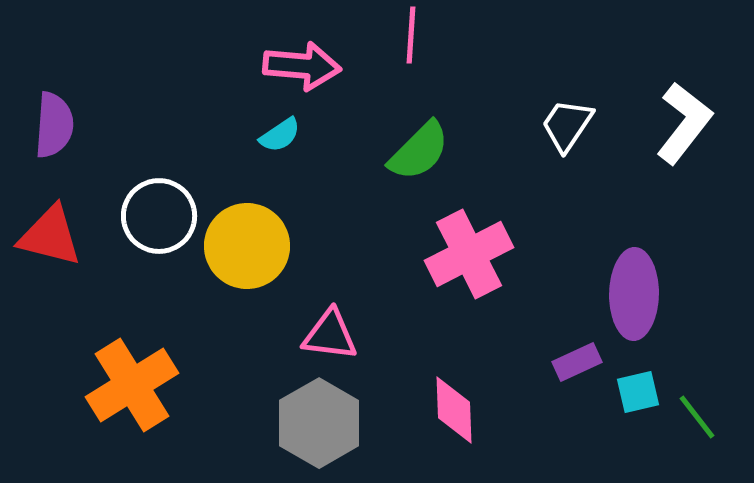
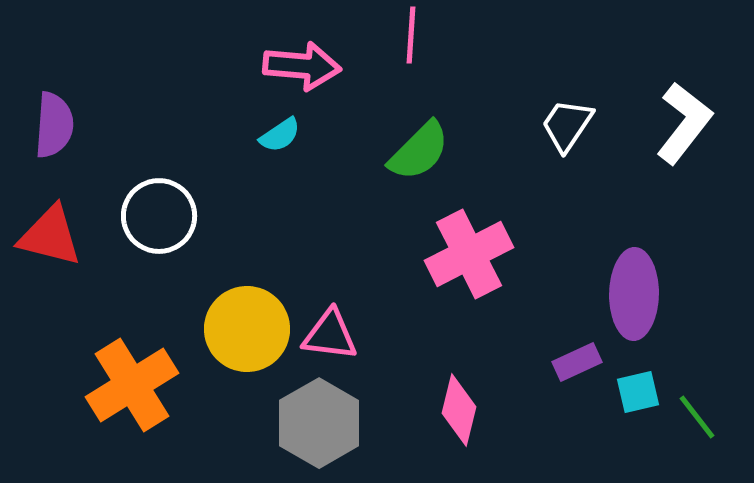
yellow circle: moved 83 px down
pink diamond: moved 5 px right; rotated 16 degrees clockwise
